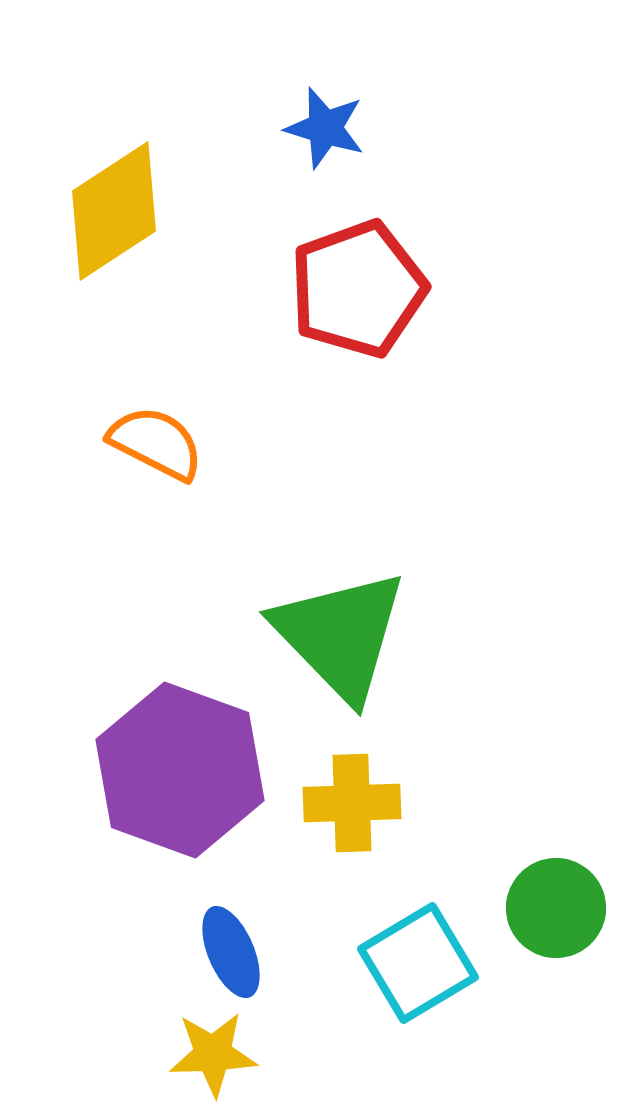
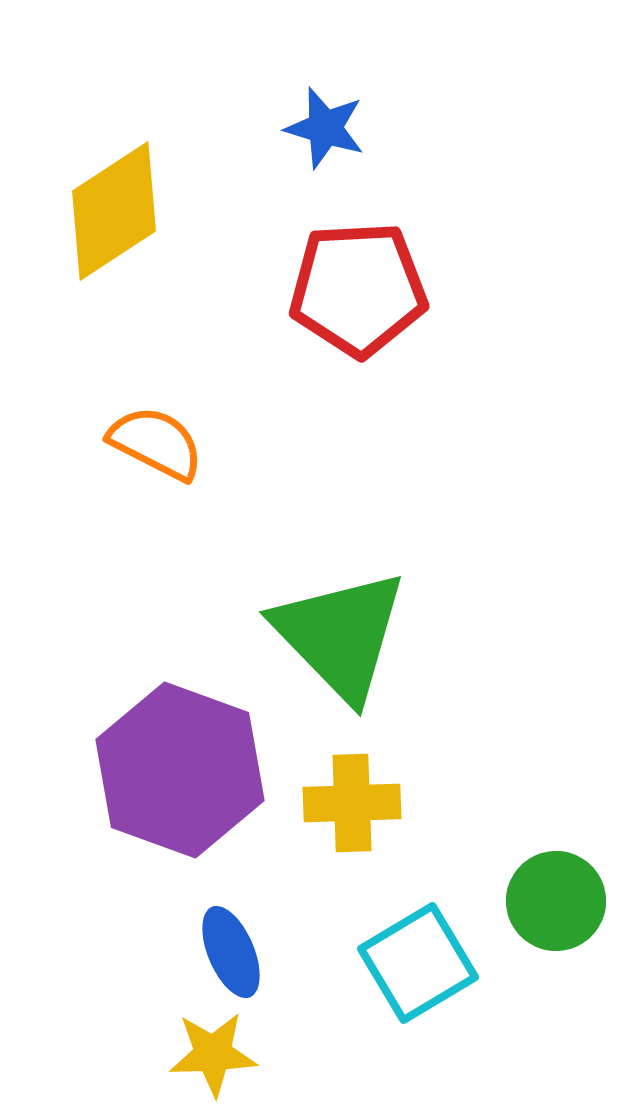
red pentagon: rotated 17 degrees clockwise
green circle: moved 7 px up
